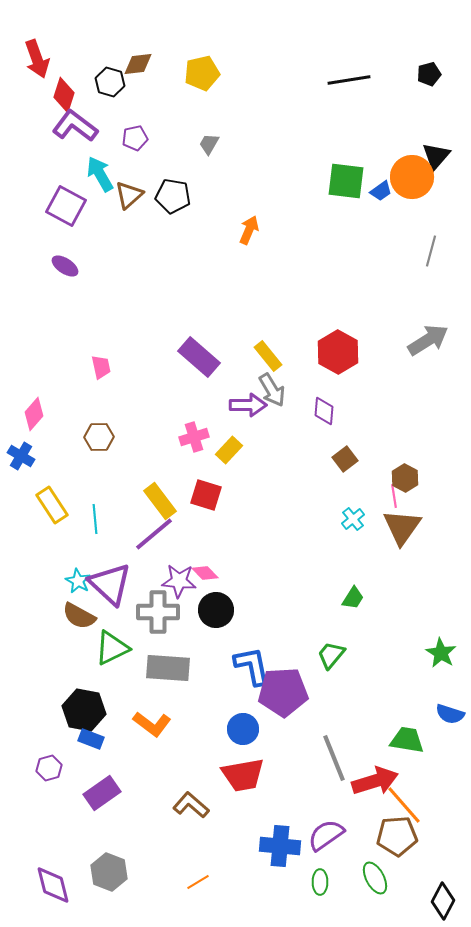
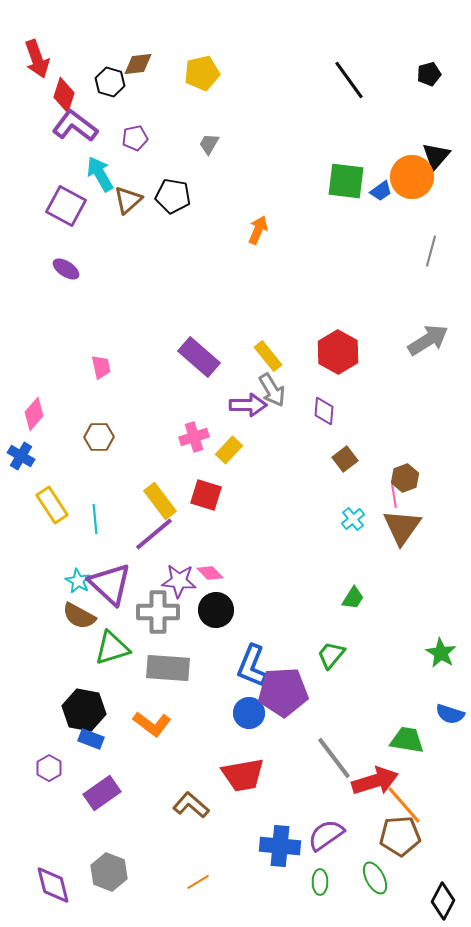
black line at (349, 80): rotated 63 degrees clockwise
brown triangle at (129, 195): moved 1 px left, 5 px down
orange arrow at (249, 230): moved 9 px right
purple ellipse at (65, 266): moved 1 px right, 3 px down
brown hexagon at (405, 478): rotated 12 degrees clockwise
pink diamond at (205, 573): moved 5 px right
green triangle at (112, 648): rotated 9 degrees clockwise
blue L-shape at (252, 666): rotated 147 degrees counterclockwise
blue circle at (243, 729): moved 6 px right, 16 px up
gray line at (334, 758): rotated 15 degrees counterclockwise
purple hexagon at (49, 768): rotated 15 degrees counterclockwise
brown pentagon at (397, 836): moved 3 px right
